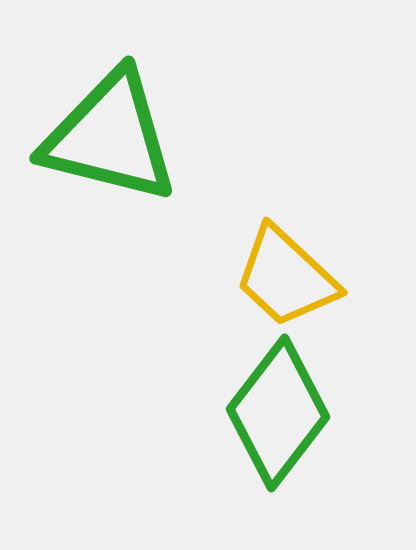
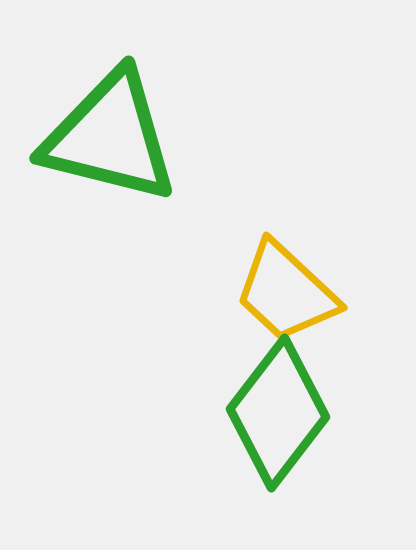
yellow trapezoid: moved 15 px down
